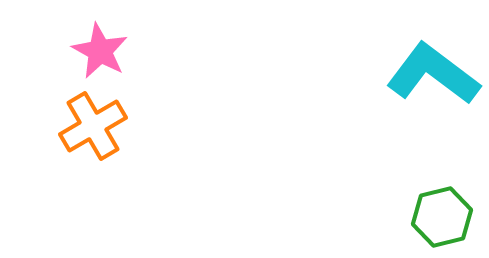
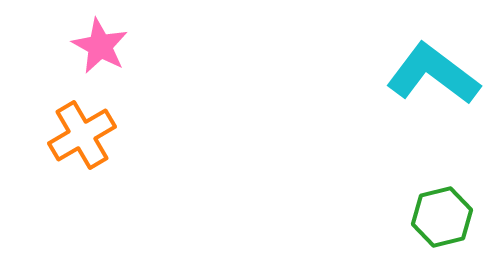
pink star: moved 5 px up
orange cross: moved 11 px left, 9 px down
